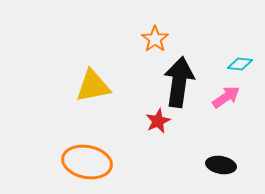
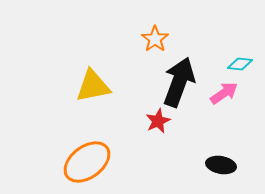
black arrow: rotated 12 degrees clockwise
pink arrow: moved 2 px left, 4 px up
orange ellipse: rotated 48 degrees counterclockwise
